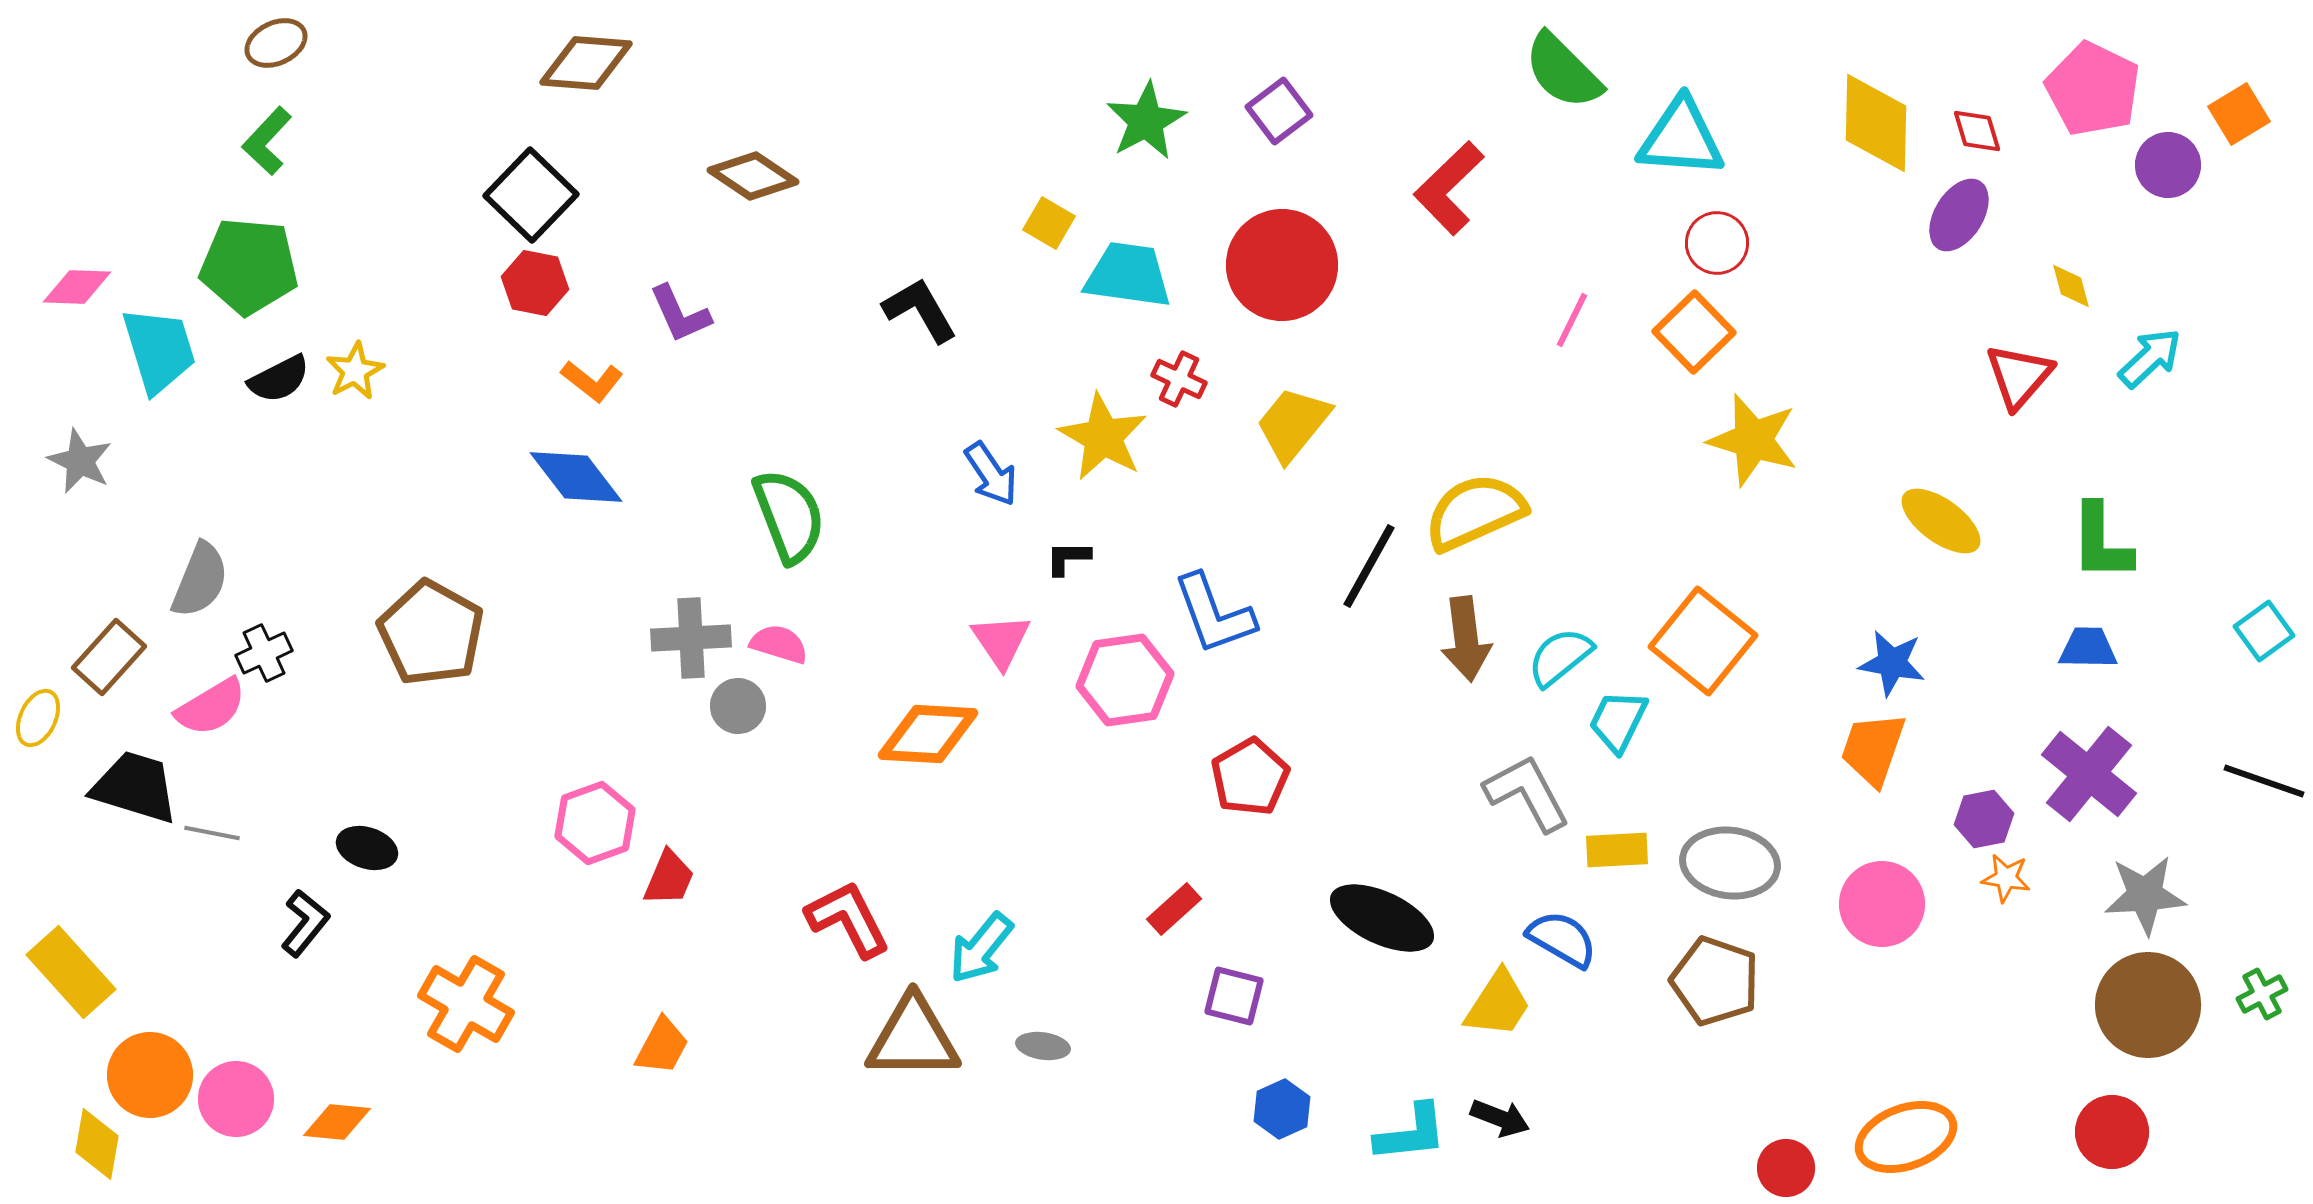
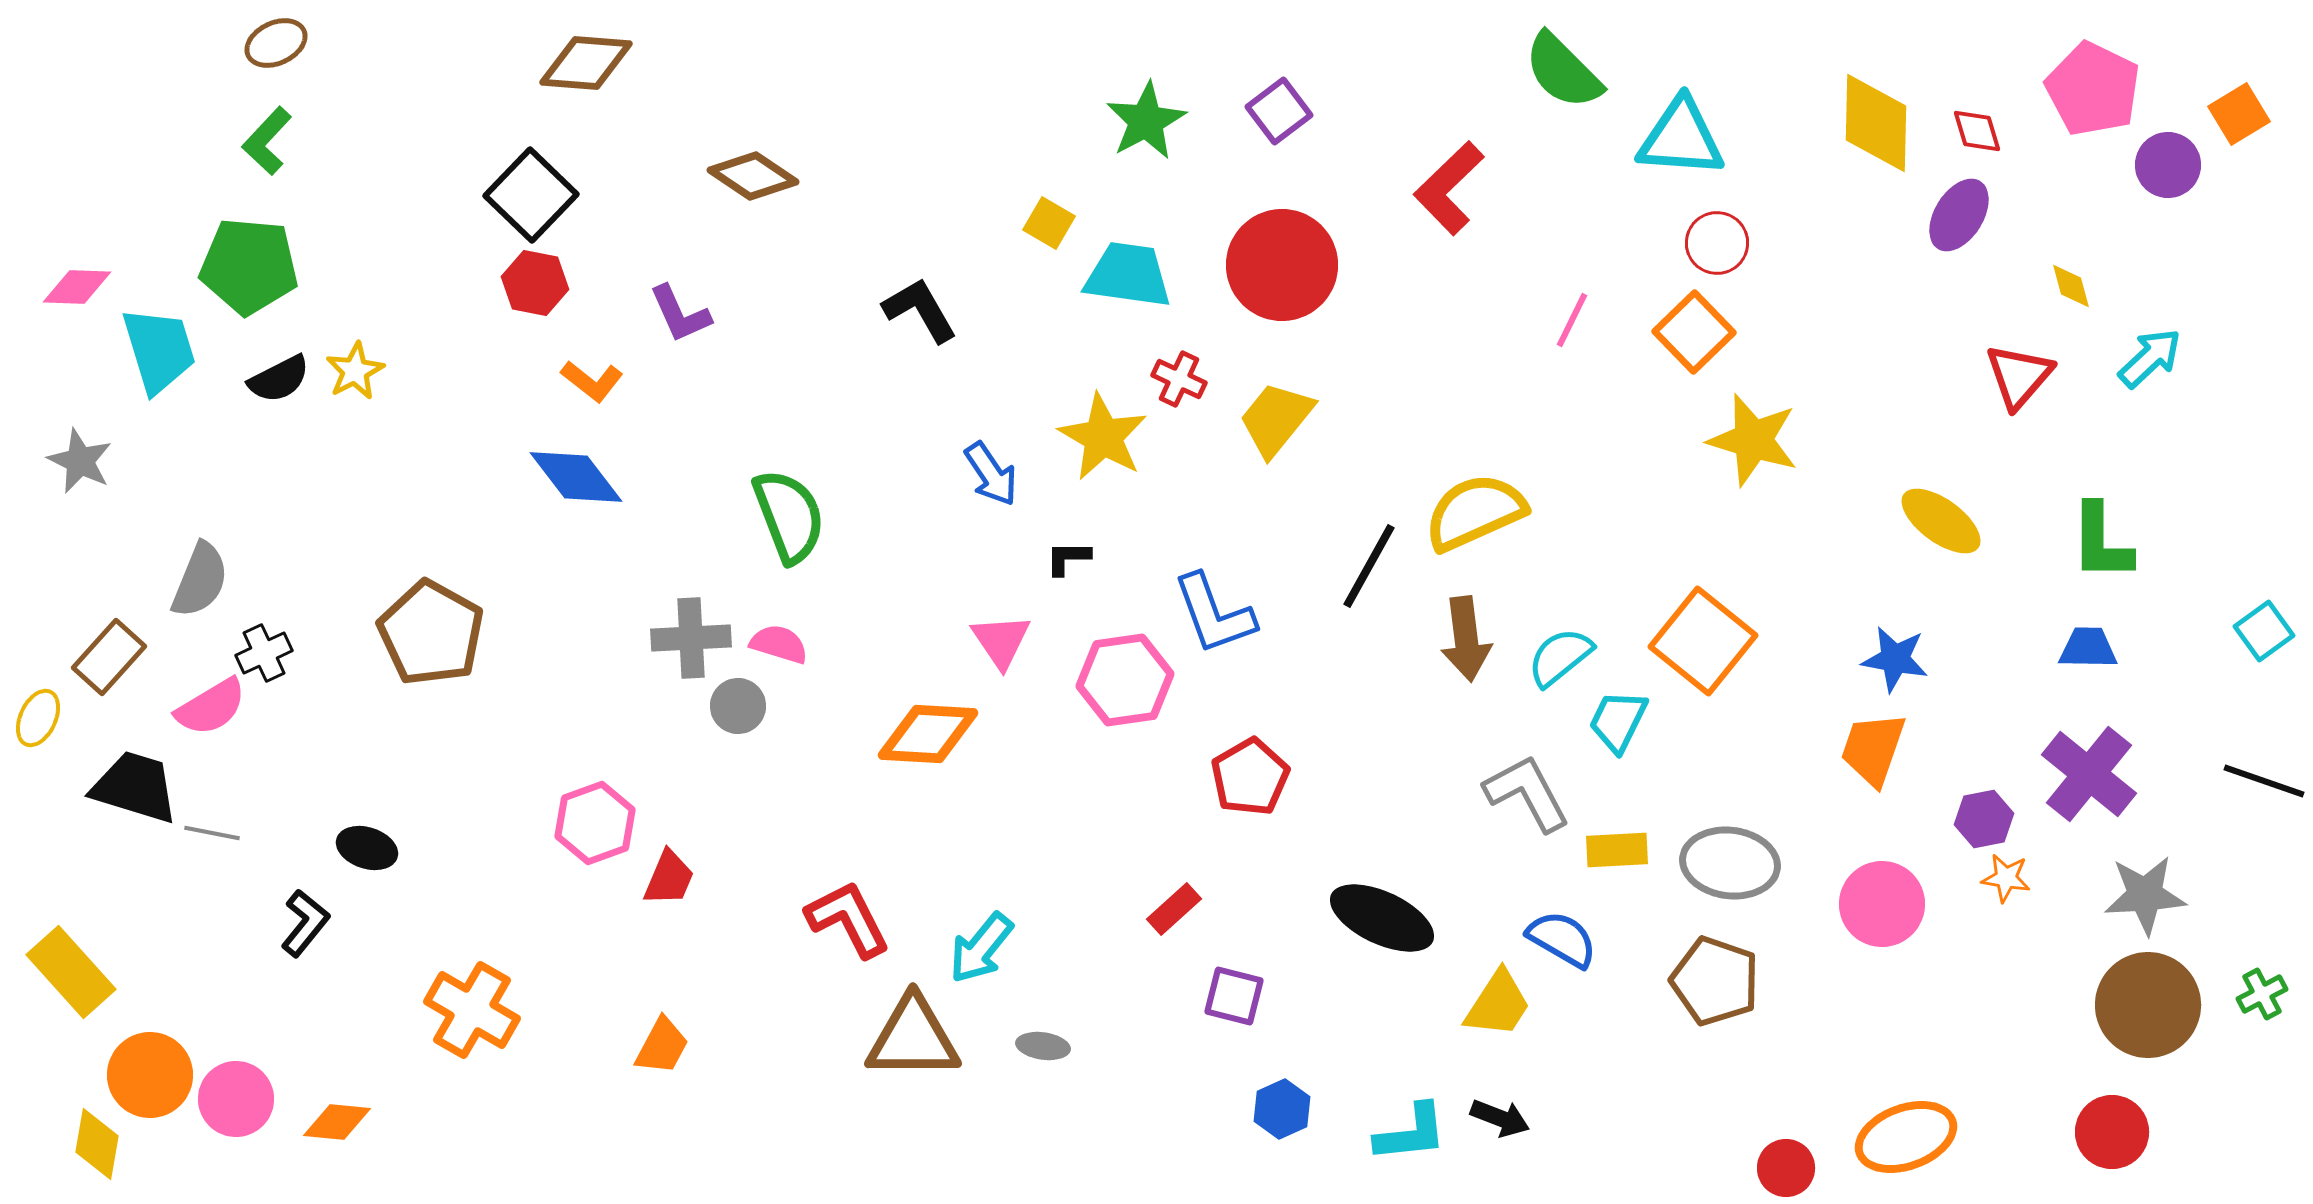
yellow trapezoid at (1293, 424): moved 17 px left, 5 px up
blue star at (1892, 663): moved 3 px right, 4 px up
orange cross at (466, 1004): moved 6 px right, 6 px down
